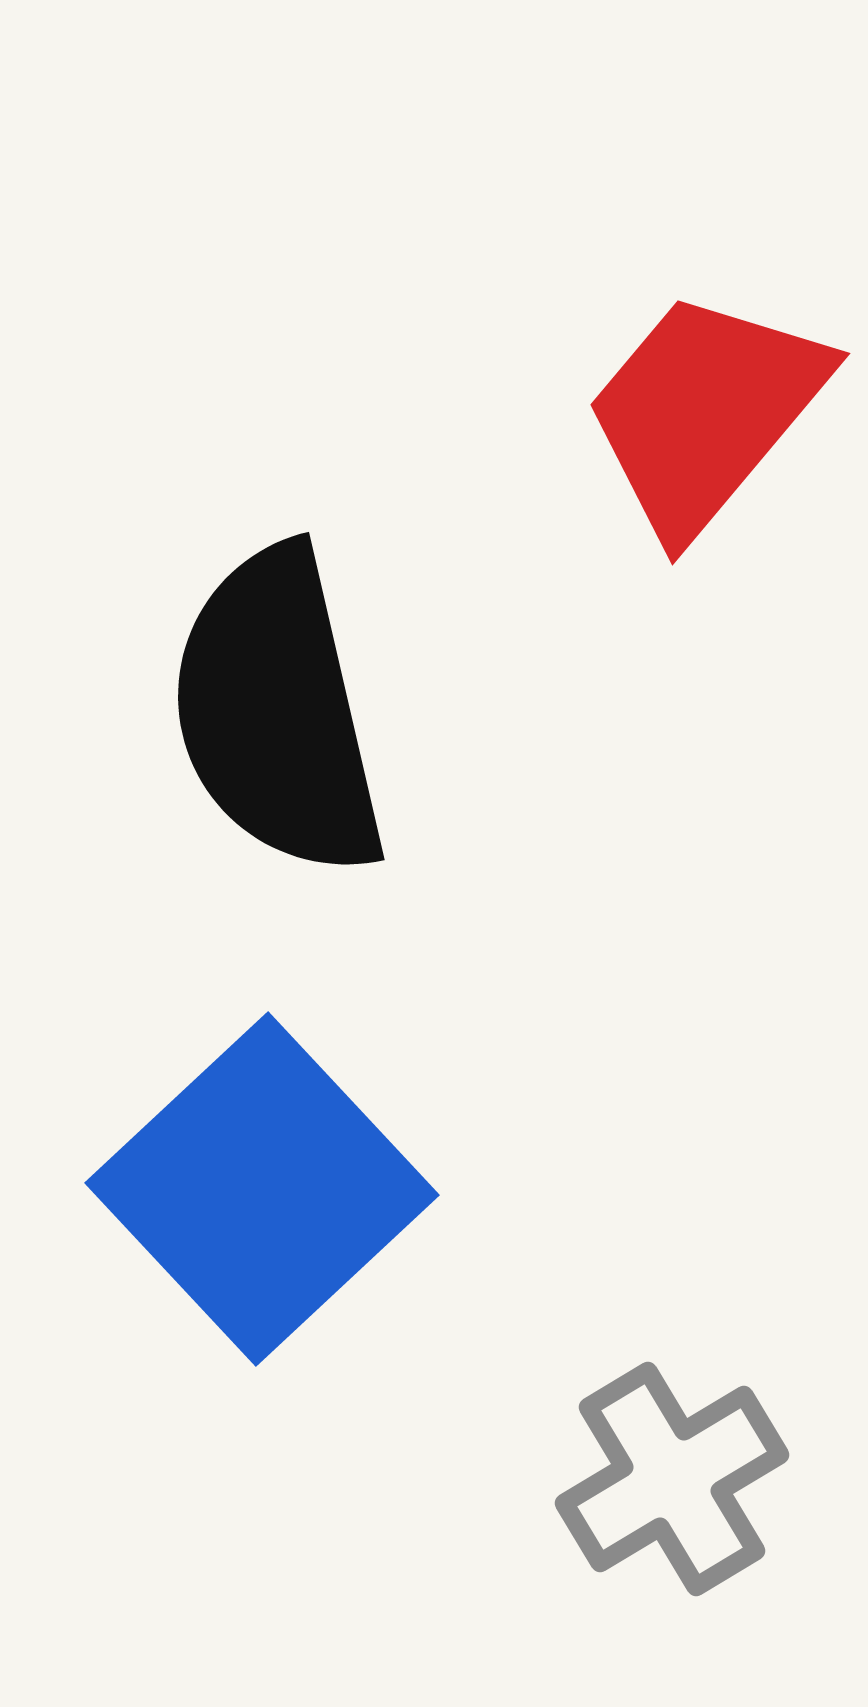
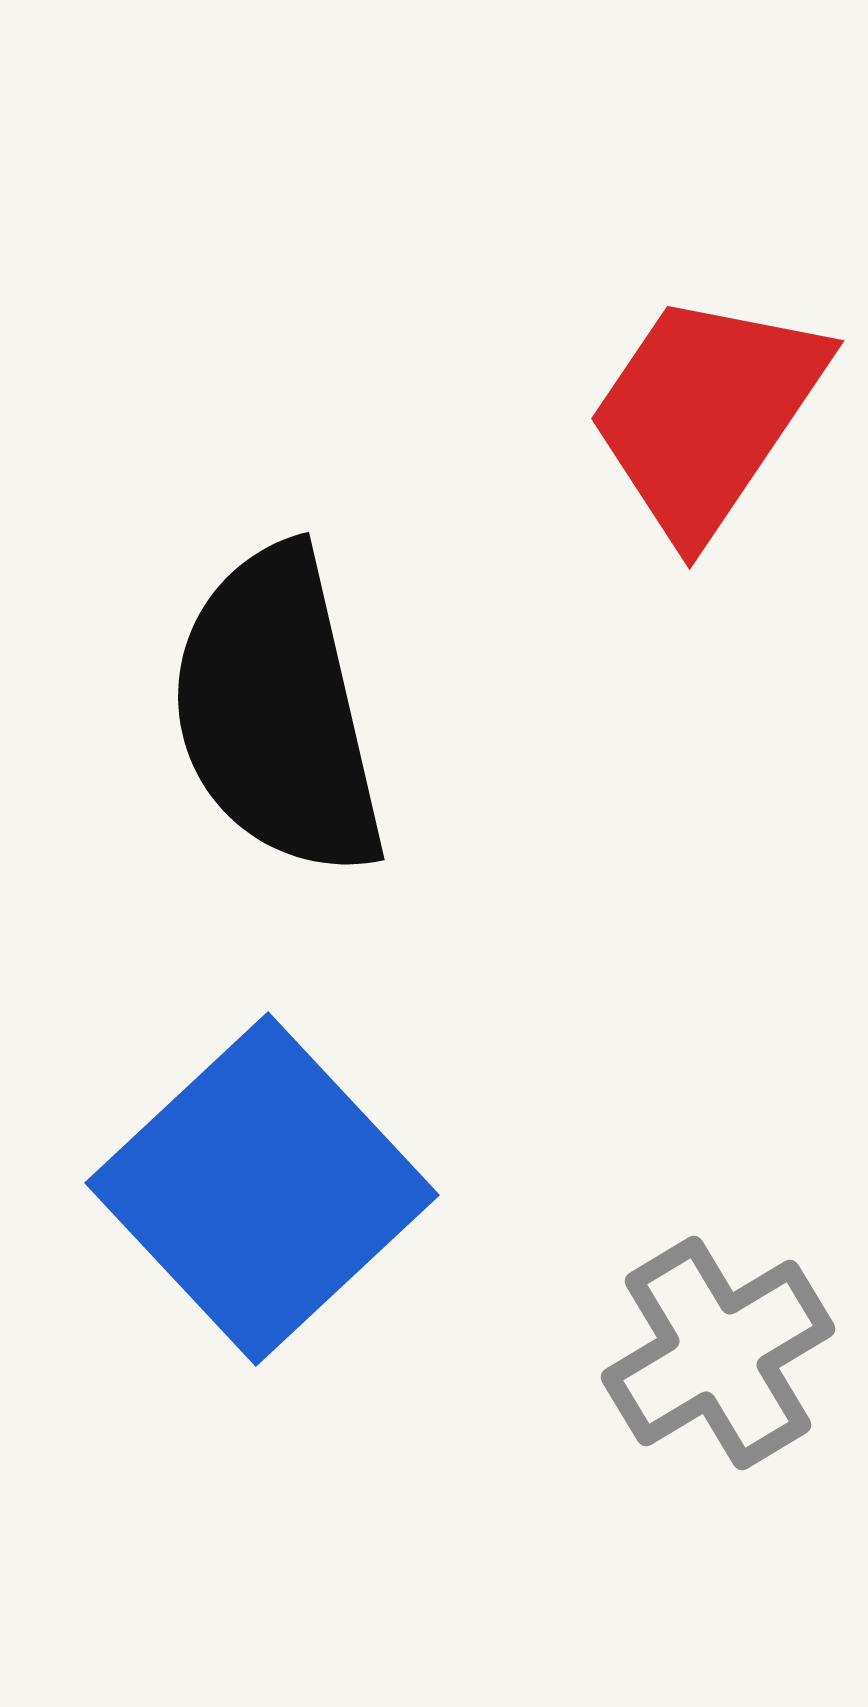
red trapezoid: moved 1 px right, 2 px down; rotated 6 degrees counterclockwise
gray cross: moved 46 px right, 126 px up
